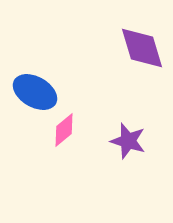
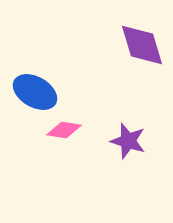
purple diamond: moved 3 px up
pink diamond: rotated 48 degrees clockwise
